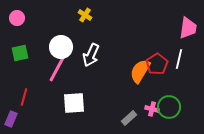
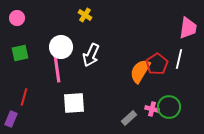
pink line: rotated 36 degrees counterclockwise
